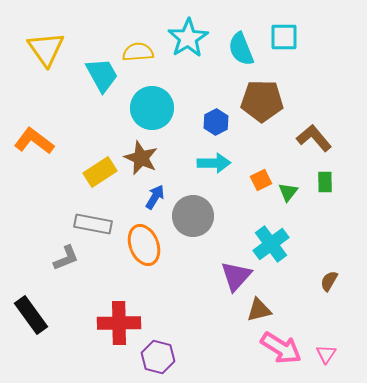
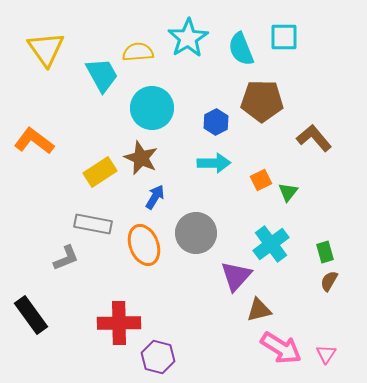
green rectangle: moved 70 px down; rotated 15 degrees counterclockwise
gray circle: moved 3 px right, 17 px down
